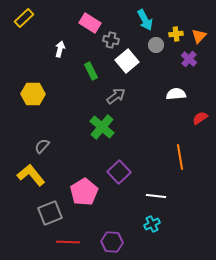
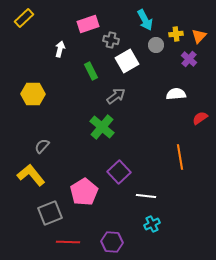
pink rectangle: moved 2 px left, 1 px down; rotated 50 degrees counterclockwise
white square: rotated 10 degrees clockwise
white line: moved 10 px left
